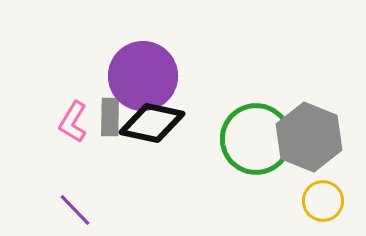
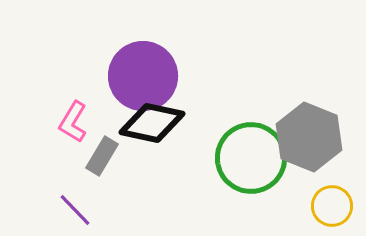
gray rectangle: moved 8 px left, 39 px down; rotated 30 degrees clockwise
green circle: moved 5 px left, 19 px down
yellow circle: moved 9 px right, 5 px down
